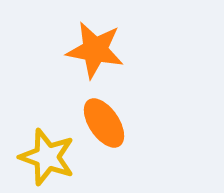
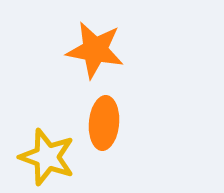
orange ellipse: rotated 39 degrees clockwise
